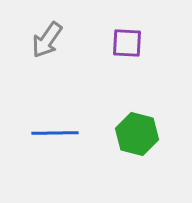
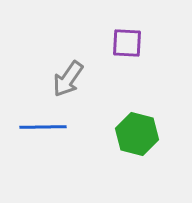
gray arrow: moved 21 px right, 39 px down
blue line: moved 12 px left, 6 px up
